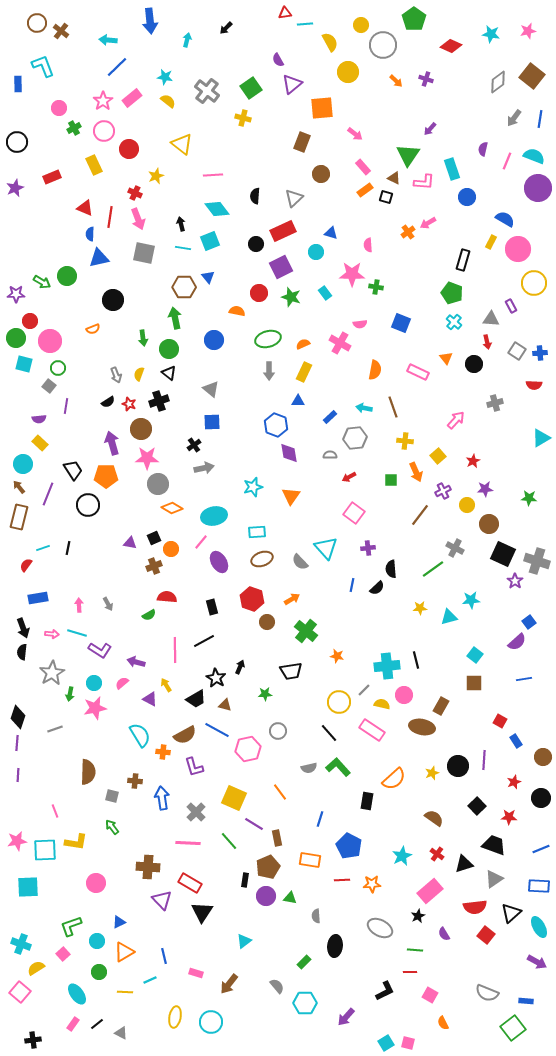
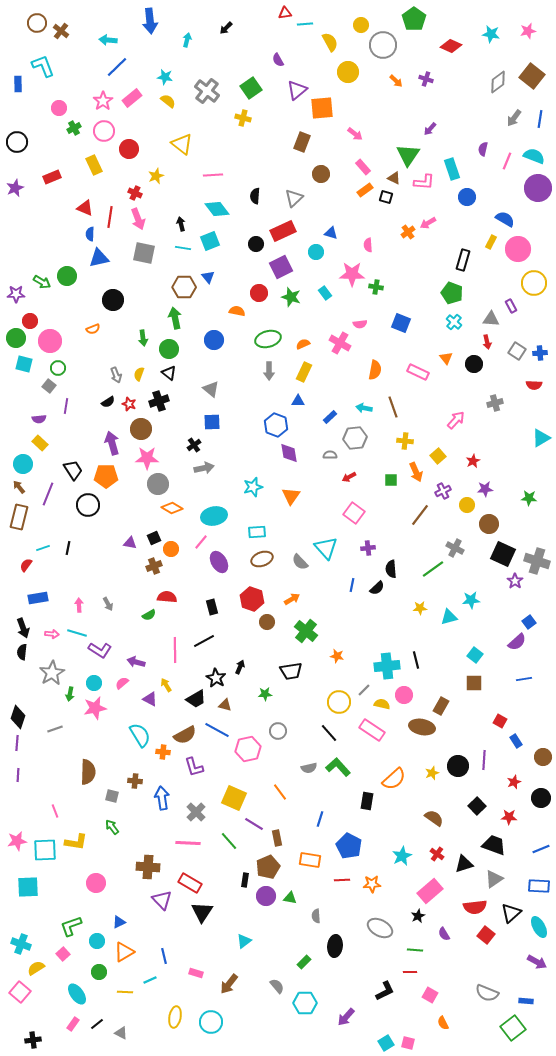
purple triangle at (292, 84): moved 5 px right, 6 px down
